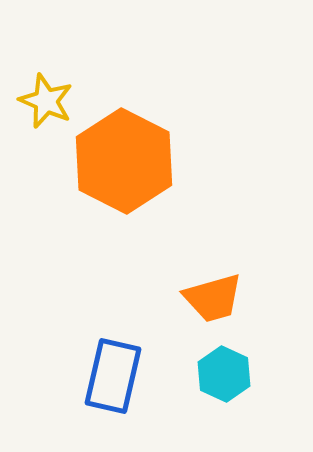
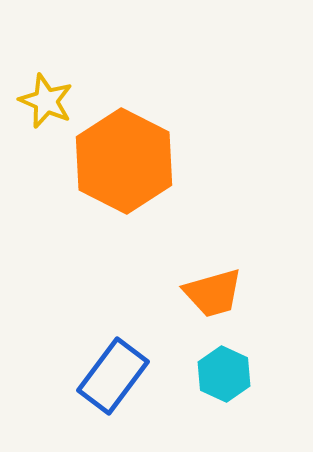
orange trapezoid: moved 5 px up
blue rectangle: rotated 24 degrees clockwise
